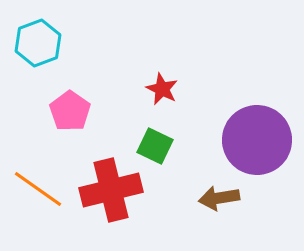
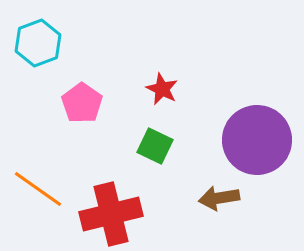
pink pentagon: moved 12 px right, 8 px up
red cross: moved 24 px down
